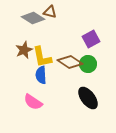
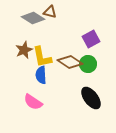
black ellipse: moved 3 px right
